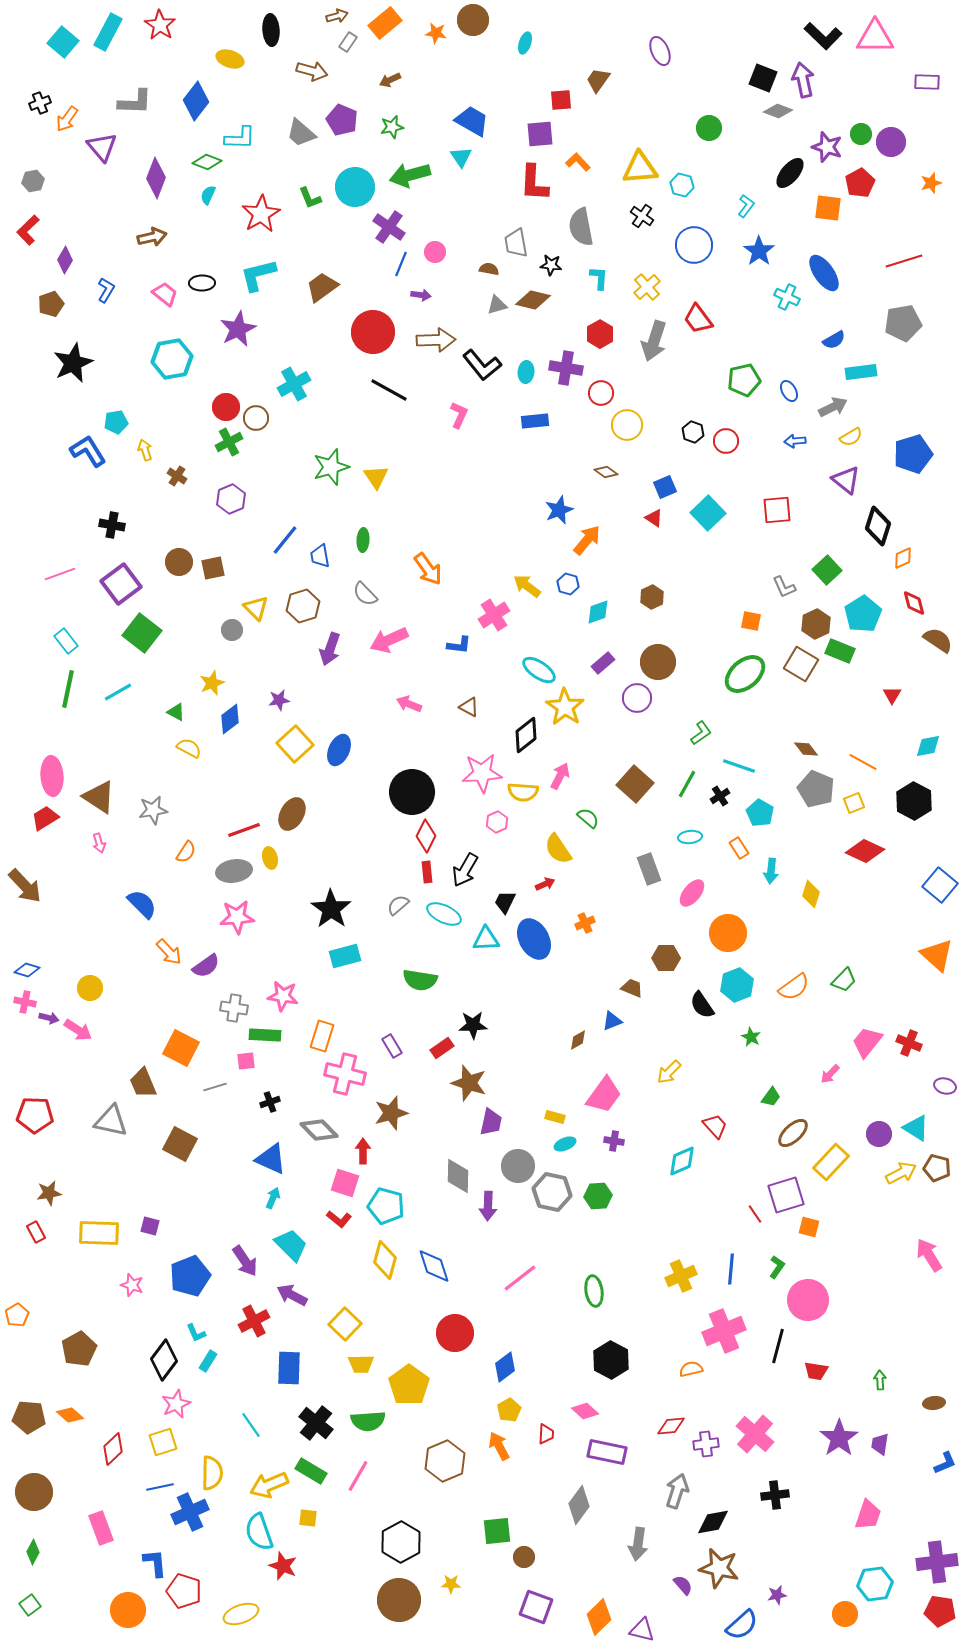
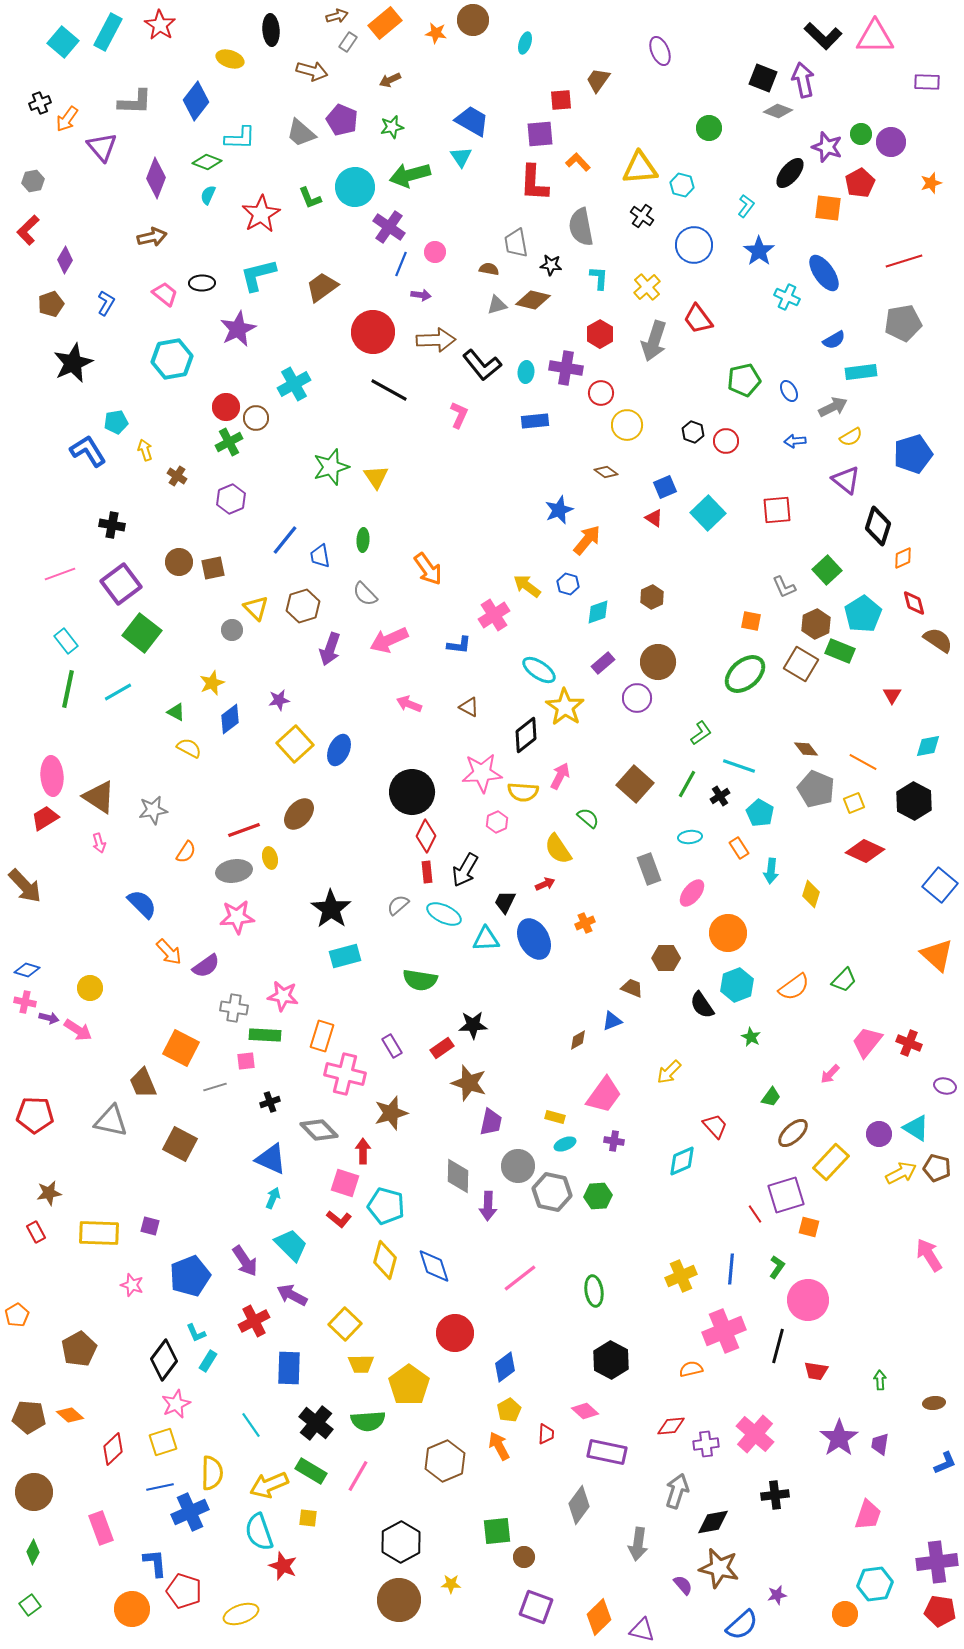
blue L-shape at (106, 290): moved 13 px down
brown ellipse at (292, 814): moved 7 px right; rotated 12 degrees clockwise
orange circle at (128, 1610): moved 4 px right, 1 px up
